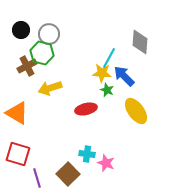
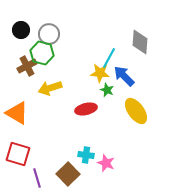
yellow star: moved 2 px left
cyan cross: moved 1 px left, 1 px down
